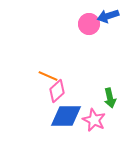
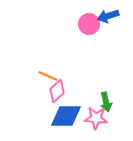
green arrow: moved 4 px left, 4 px down
pink star: moved 2 px right, 2 px up; rotated 20 degrees counterclockwise
